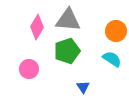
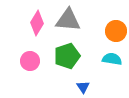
pink diamond: moved 4 px up
green pentagon: moved 5 px down
cyan semicircle: rotated 24 degrees counterclockwise
pink circle: moved 1 px right, 8 px up
